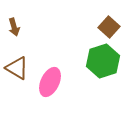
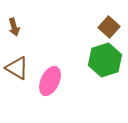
green hexagon: moved 2 px right, 1 px up
pink ellipse: moved 1 px up
